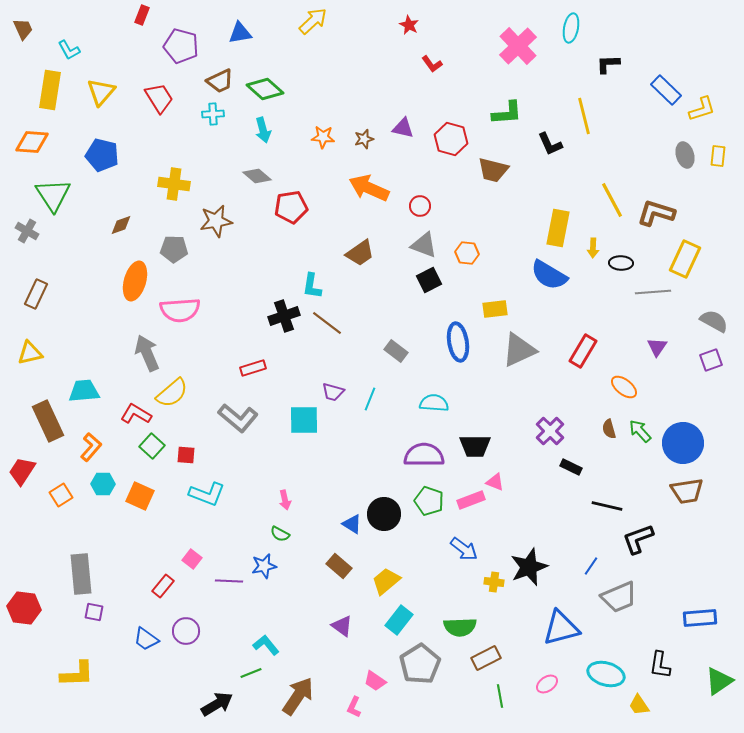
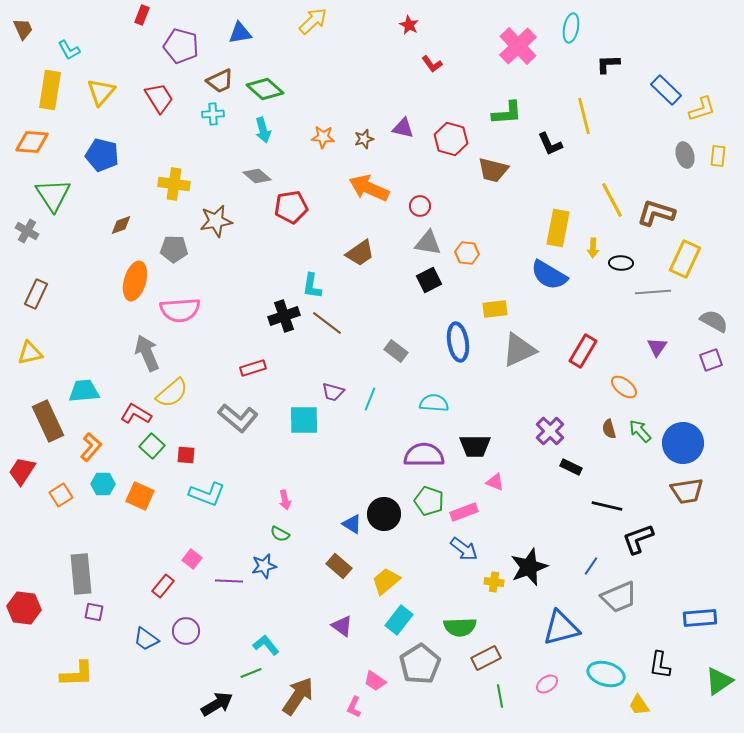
gray triangle at (424, 245): moved 4 px right, 2 px up; rotated 12 degrees counterclockwise
pink rectangle at (471, 500): moved 7 px left, 12 px down
